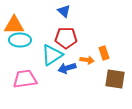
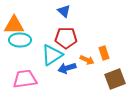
orange arrow: rotated 16 degrees clockwise
brown square: rotated 30 degrees counterclockwise
